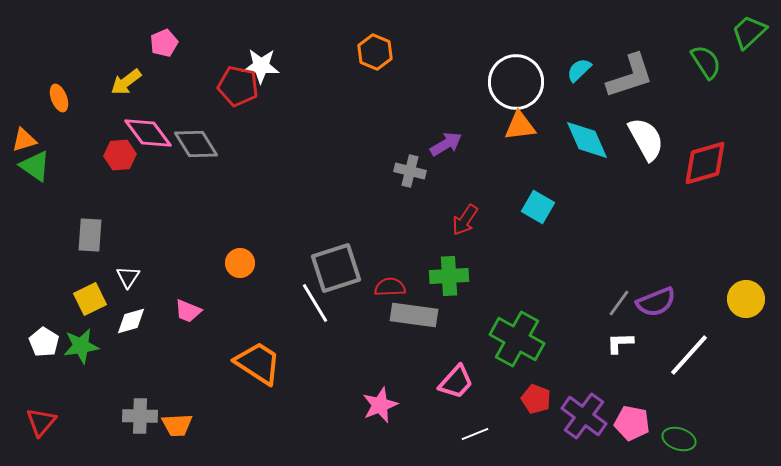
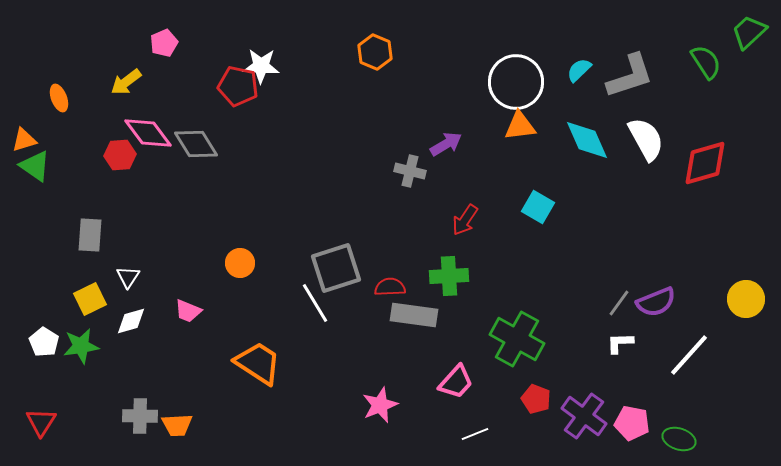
red triangle at (41, 422): rotated 8 degrees counterclockwise
